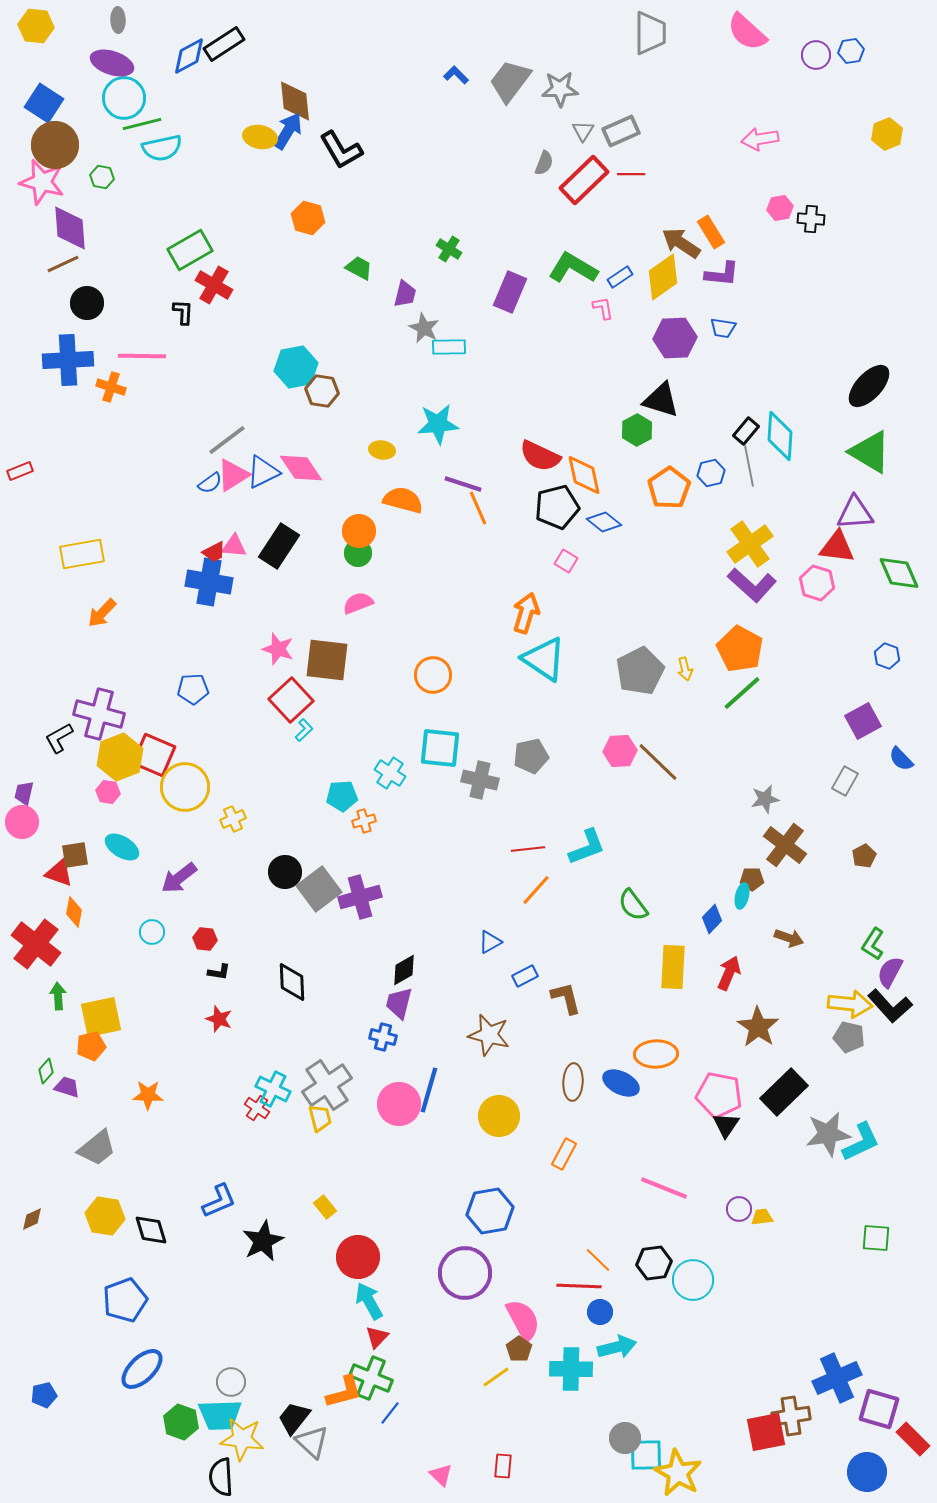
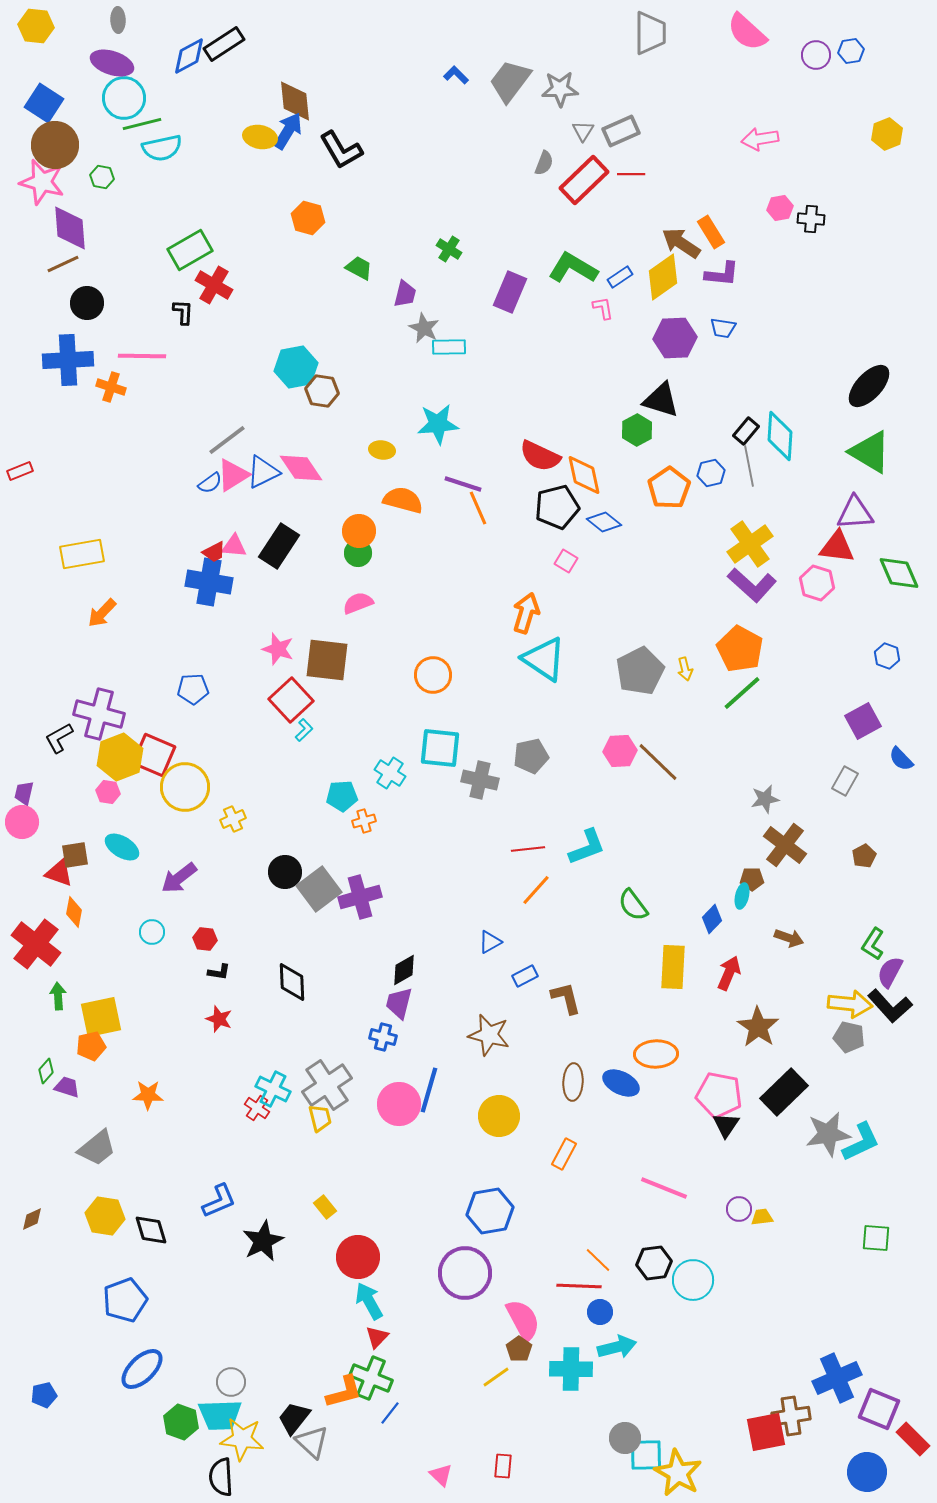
purple square at (879, 1409): rotated 6 degrees clockwise
